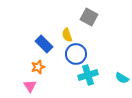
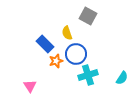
gray square: moved 1 px left, 1 px up
yellow semicircle: moved 2 px up
blue rectangle: moved 1 px right
orange star: moved 18 px right, 6 px up
cyan semicircle: rotated 88 degrees counterclockwise
